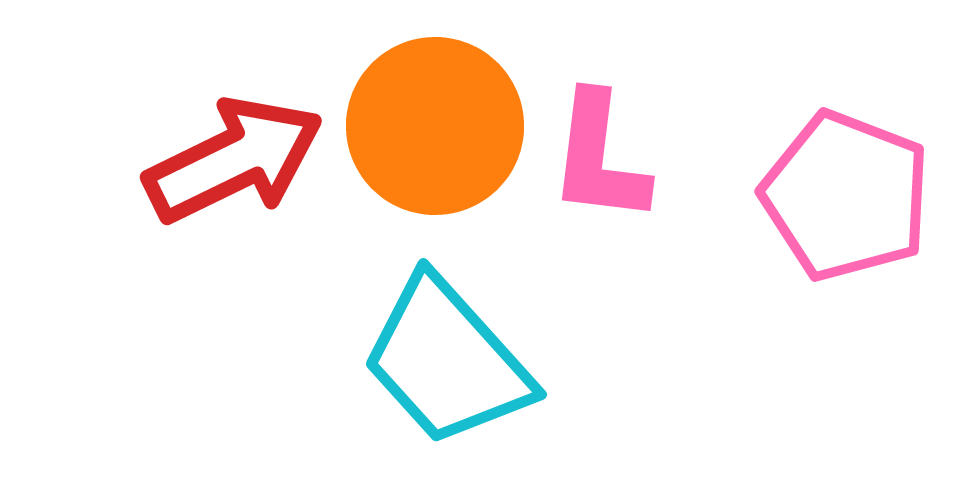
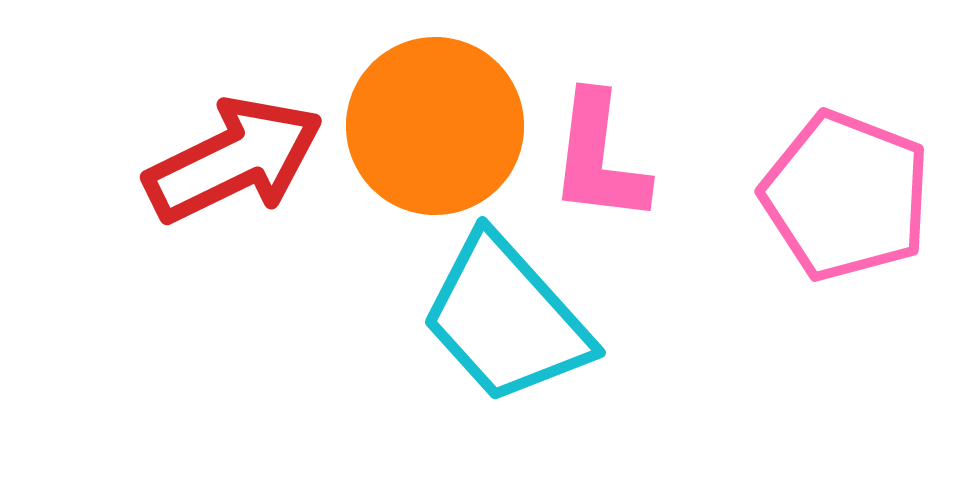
cyan trapezoid: moved 59 px right, 42 px up
